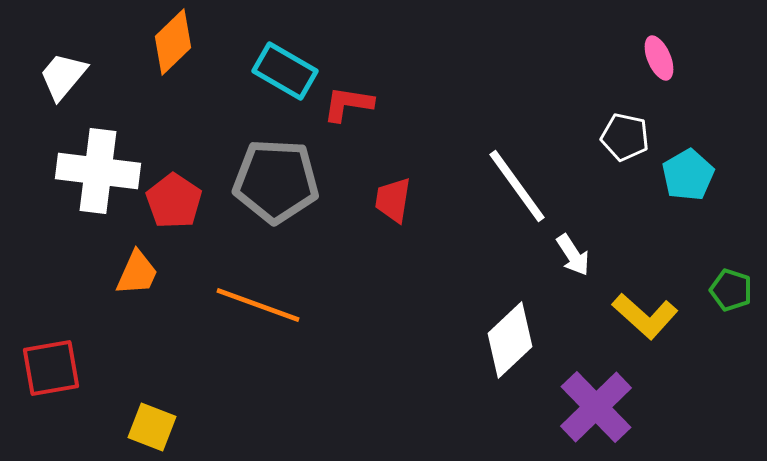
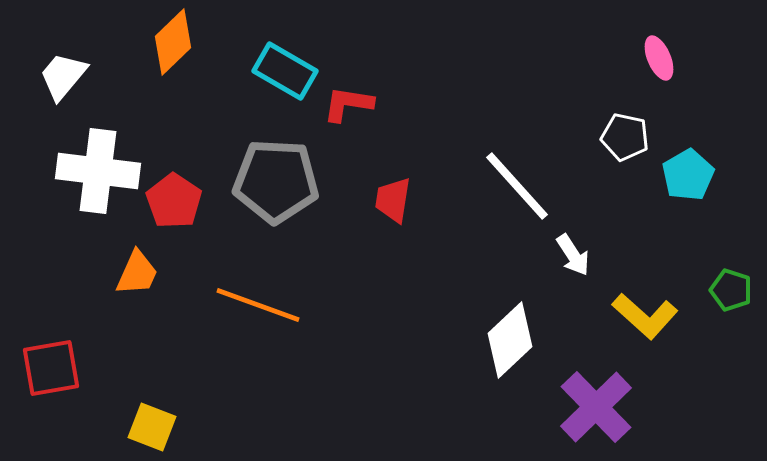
white line: rotated 6 degrees counterclockwise
